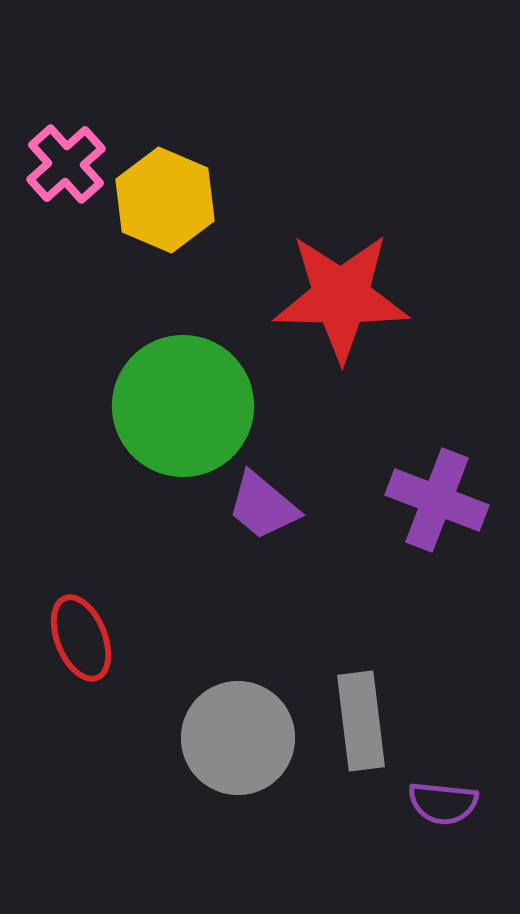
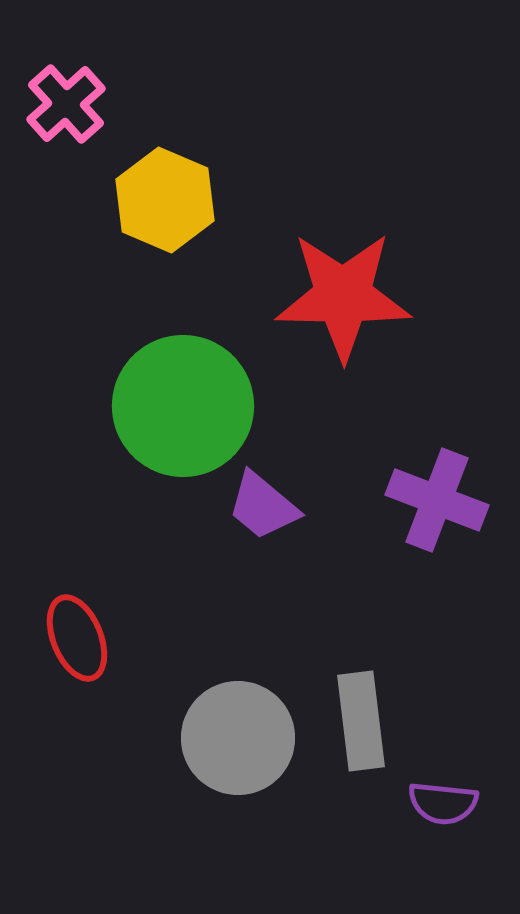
pink cross: moved 60 px up
red star: moved 2 px right, 1 px up
red ellipse: moved 4 px left
